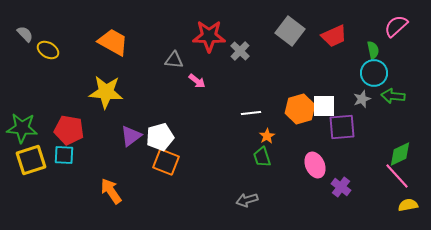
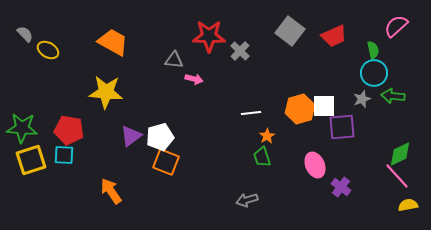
pink arrow: moved 3 px left, 2 px up; rotated 24 degrees counterclockwise
